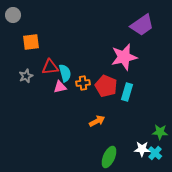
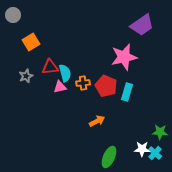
orange square: rotated 24 degrees counterclockwise
